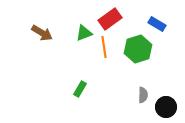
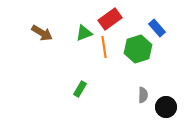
blue rectangle: moved 4 px down; rotated 18 degrees clockwise
